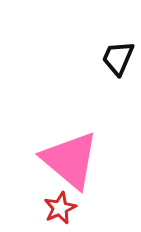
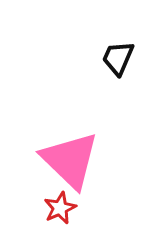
pink triangle: rotated 4 degrees clockwise
